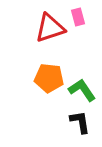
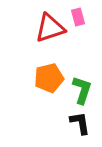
orange pentagon: rotated 20 degrees counterclockwise
green L-shape: rotated 52 degrees clockwise
black L-shape: moved 1 px down
